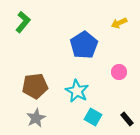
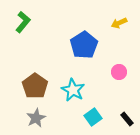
brown pentagon: rotated 30 degrees counterclockwise
cyan star: moved 4 px left, 1 px up
cyan square: rotated 24 degrees clockwise
